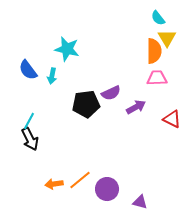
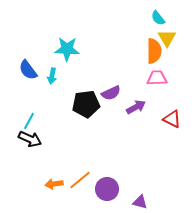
cyan star: rotated 10 degrees counterclockwise
black arrow: rotated 40 degrees counterclockwise
